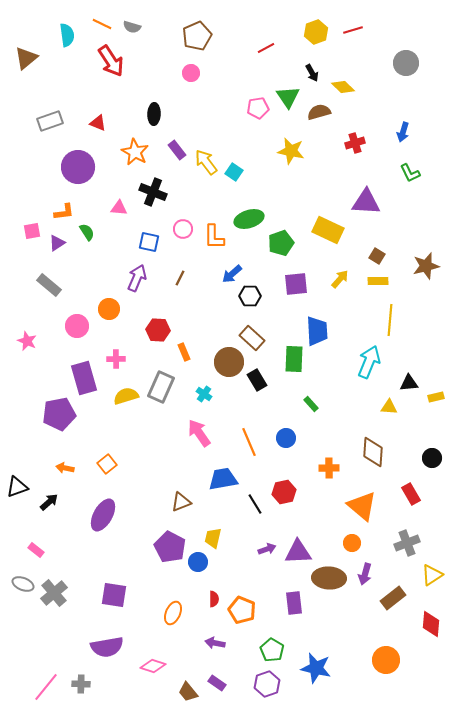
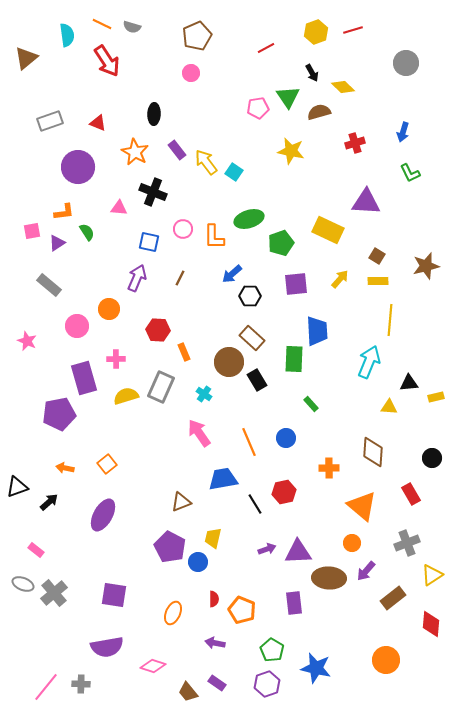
red arrow at (111, 61): moved 4 px left
purple arrow at (365, 574): moved 1 px right, 3 px up; rotated 25 degrees clockwise
